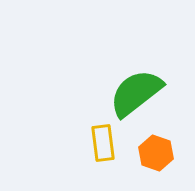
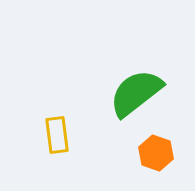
yellow rectangle: moved 46 px left, 8 px up
